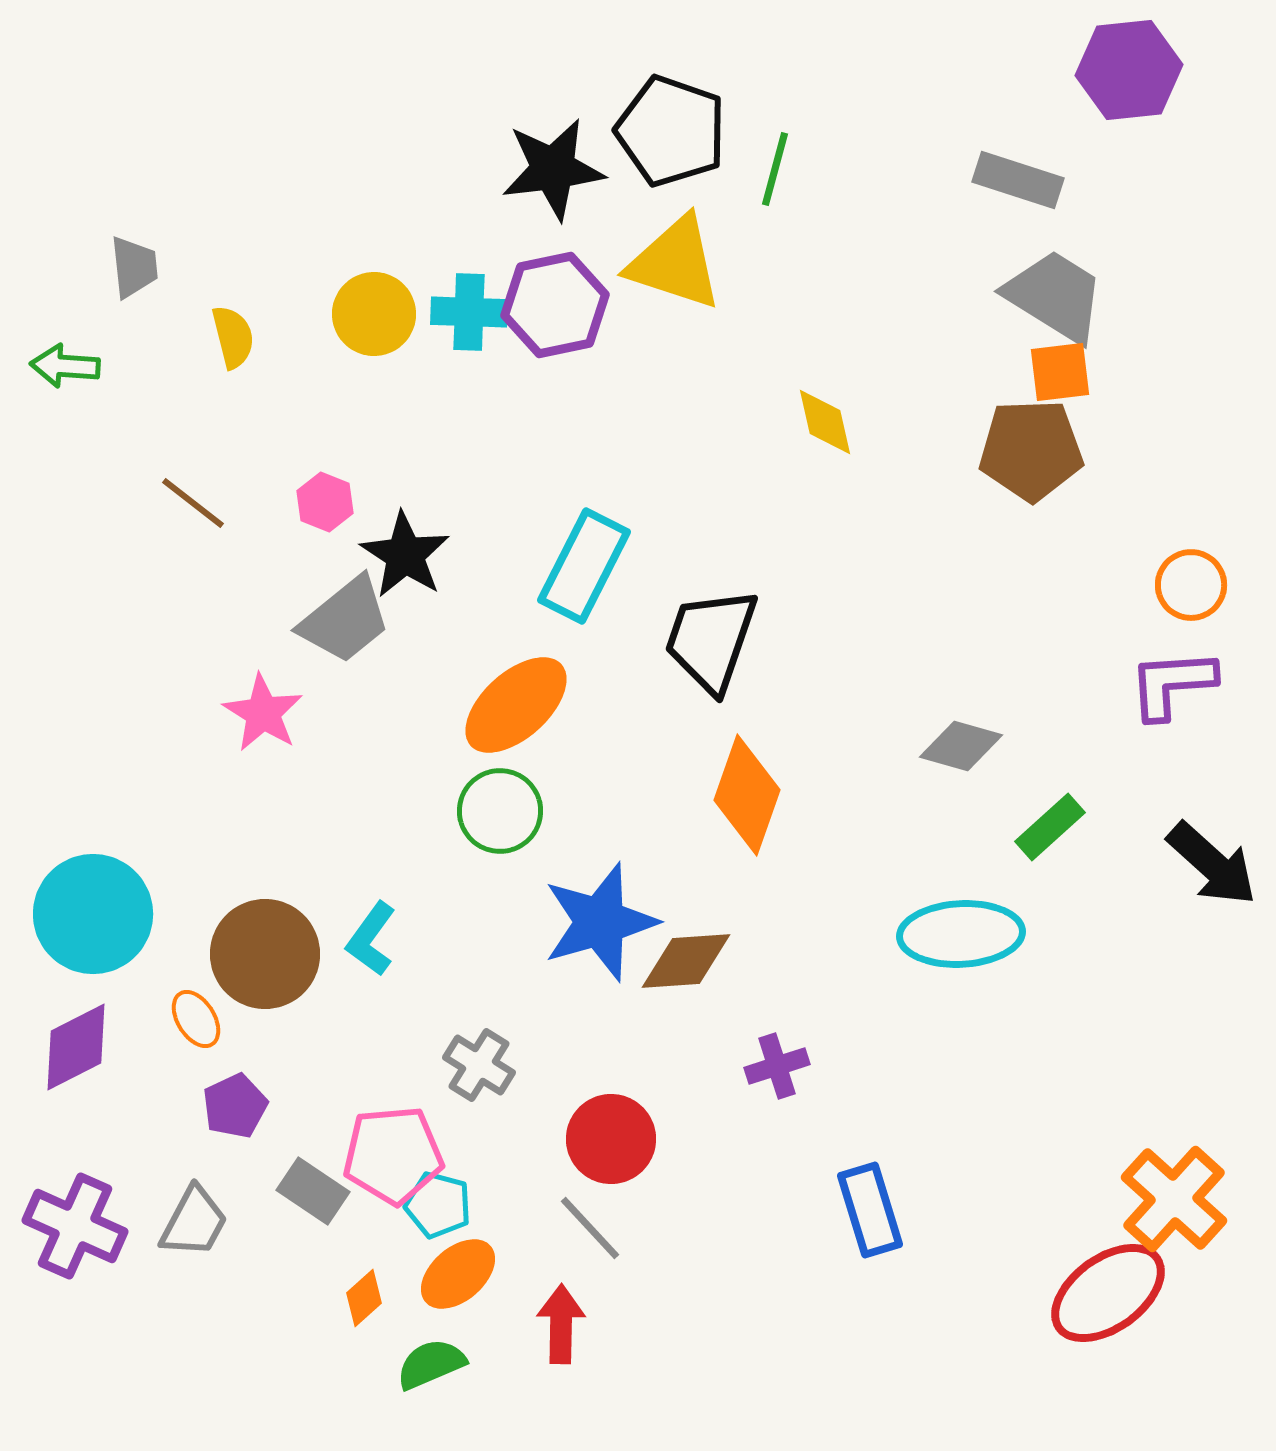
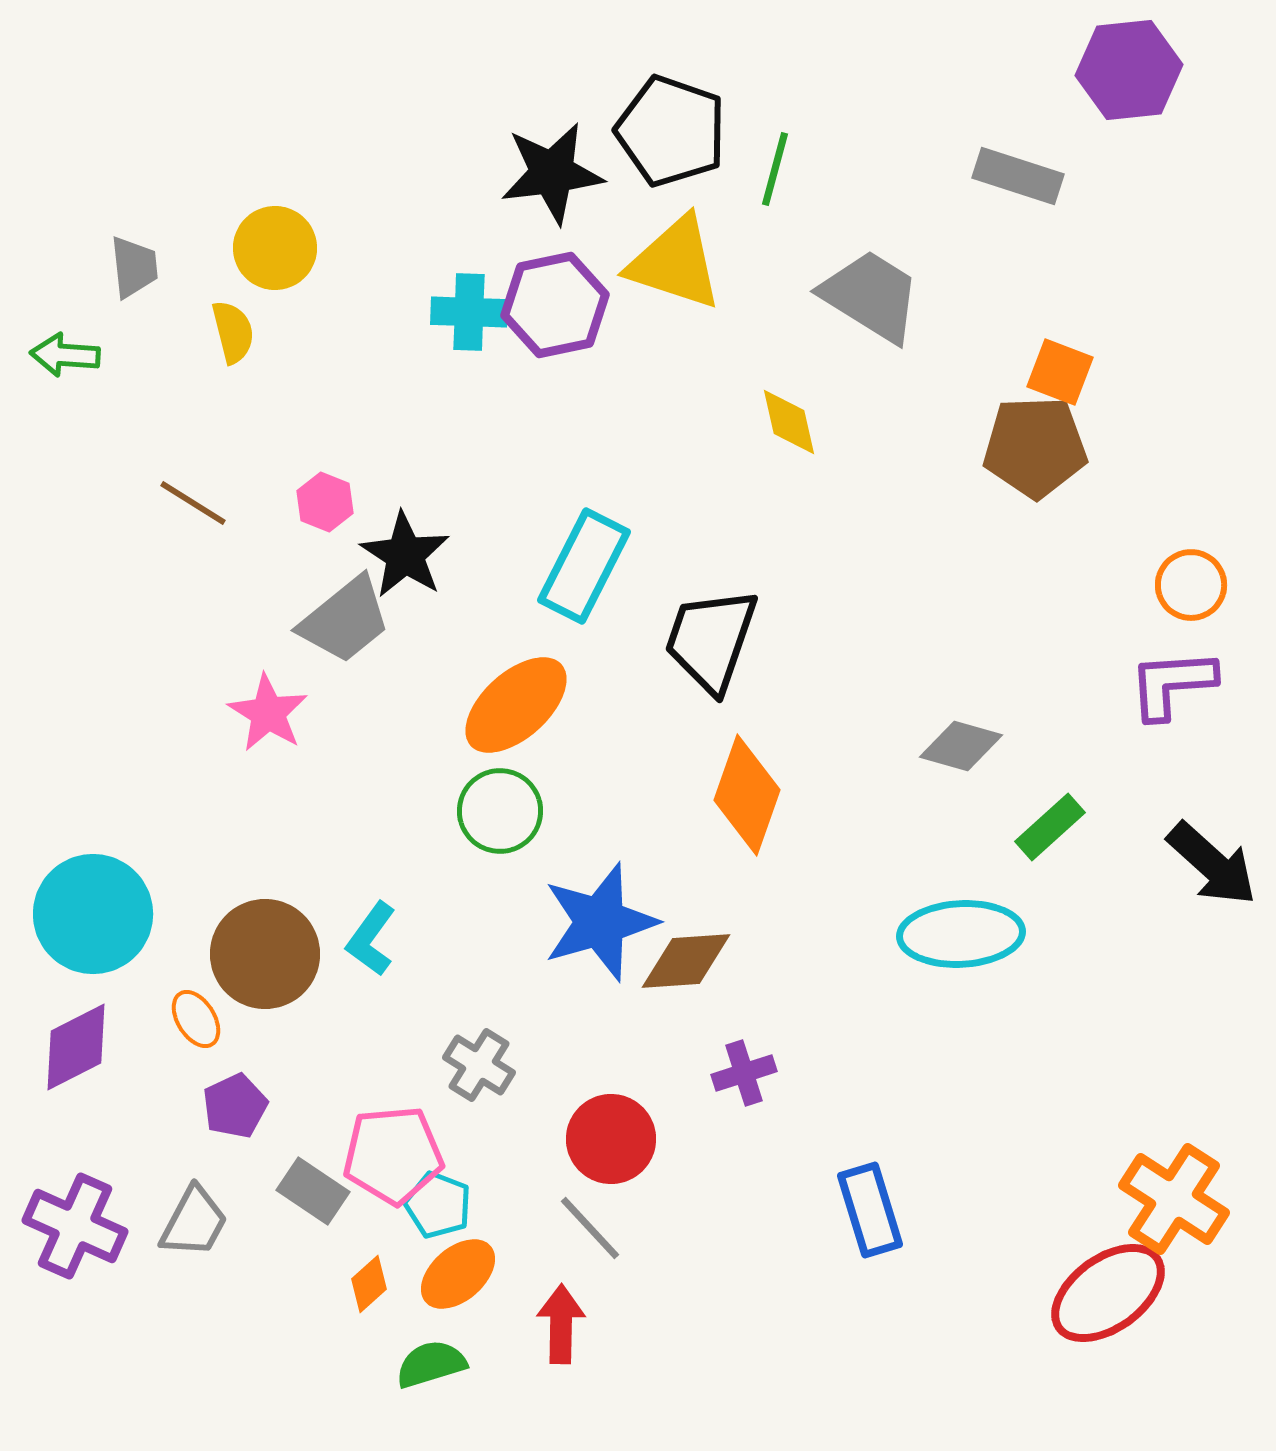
black star at (553, 169): moved 1 px left, 4 px down
gray rectangle at (1018, 180): moved 4 px up
gray trapezoid at (1055, 296): moved 184 px left
yellow circle at (374, 314): moved 99 px left, 66 px up
yellow semicircle at (233, 337): moved 5 px up
green arrow at (65, 366): moved 11 px up
orange square at (1060, 372): rotated 28 degrees clockwise
yellow diamond at (825, 422): moved 36 px left
brown pentagon at (1031, 450): moved 4 px right, 3 px up
brown line at (193, 503): rotated 6 degrees counterclockwise
pink star at (263, 713): moved 5 px right
purple cross at (777, 1066): moved 33 px left, 7 px down
orange cross at (1174, 1199): rotated 9 degrees counterclockwise
cyan pentagon at (438, 1205): rotated 6 degrees clockwise
orange diamond at (364, 1298): moved 5 px right, 14 px up
green semicircle at (431, 1364): rotated 6 degrees clockwise
